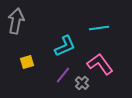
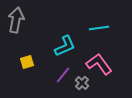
gray arrow: moved 1 px up
pink L-shape: moved 1 px left
